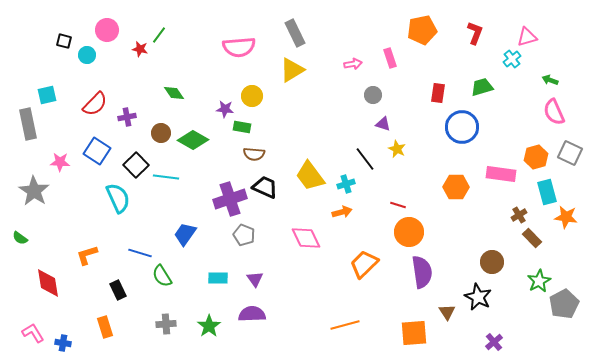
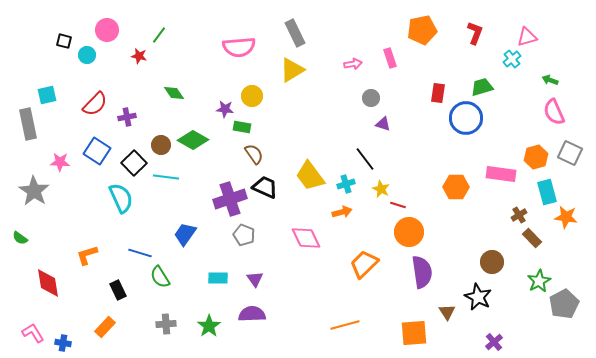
red star at (140, 49): moved 1 px left, 7 px down
gray circle at (373, 95): moved 2 px left, 3 px down
blue circle at (462, 127): moved 4 px right, 9 px up
brown circle at (161, 133): moved 12 px down
yellow star at (397, 149): moved 16 px left, 40 px down
brown semicircle at (254, 154): rotated 130 degrees counterclockwise
black square at (136, 165): moved 2 px left, 2 px up
cyan semicircle at (118, 198): moved 3 px right
green semicircle at (162, 276): moved 2 px left, 1 px down
orange rectangle at (105, 327): rotated 60 degrees clockwise
